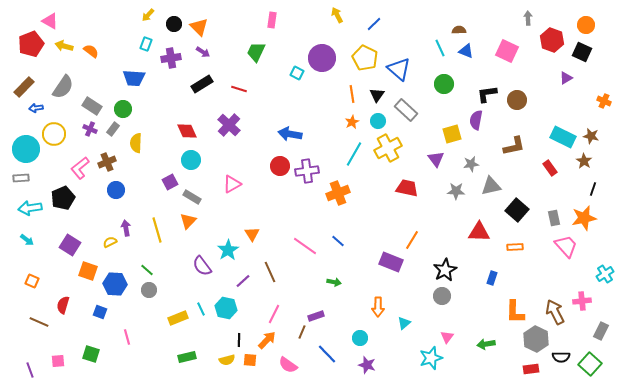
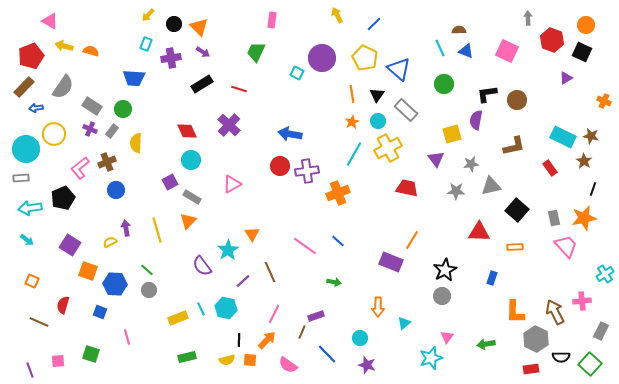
red pentagon at (31, 44): moved 12 px down
orange semicircle at (91, 51): rotated 21 degrees counterclockwise
gray rectangle at (113, 129): moved 1 px left, 2 px down
